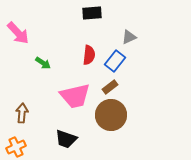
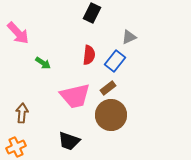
black rectangle: rotated 60 degrees counterclockwise
brown rectangle: moved 2 px left, 1 px down
black trapezoid: moved 3 px right, 2 px down
